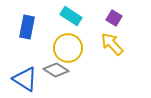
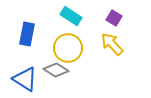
blue rectangle: moved 7 px down
